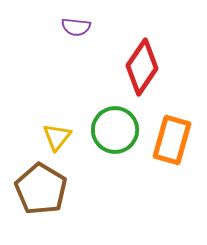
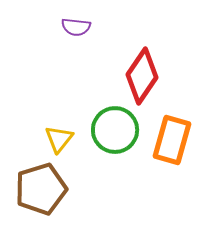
red diamond: moved 9 px down
yellow triangle: moved 2 px right, 2 px down
brown pentagon: rotated 24 degrees clockwise
